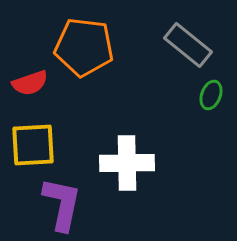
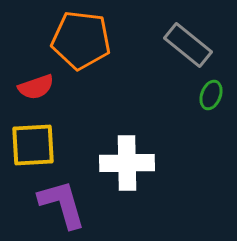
orange pentagon: moved 3 px left, 7 px up
red semicircle: moved 6 px right, 4 px down
purple L-shape: rotated 28 degrees counterclockwise
